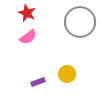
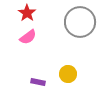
red star: rotated 12 degrees clockwise
yellow circle: moved 1 px right
purple rectangle: rotated 32 degrees clockwise
